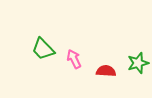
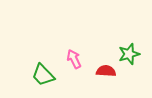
green trapezoid: moved 26 px down
green star: moved 9 px left, 9 px up
